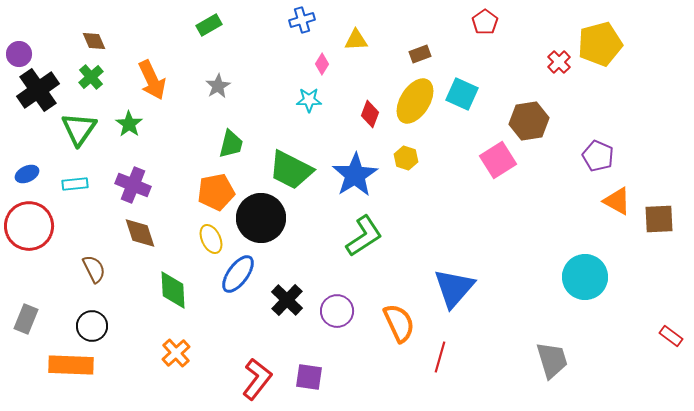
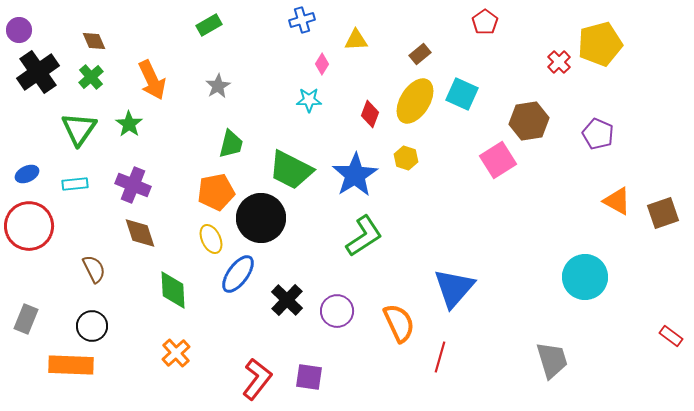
purple circle at (19, 54): moved 24 px up
brown rectangle at (420, 54): rotated 20 degrees counterclockwise
black cross at (38, 90): moved 18 px up
purple pentagon at (598, 156): moved 22 px up
brown square at (659, 219): moved 4 px right, 6 px up; rotated 16 degrees counterclockwise
